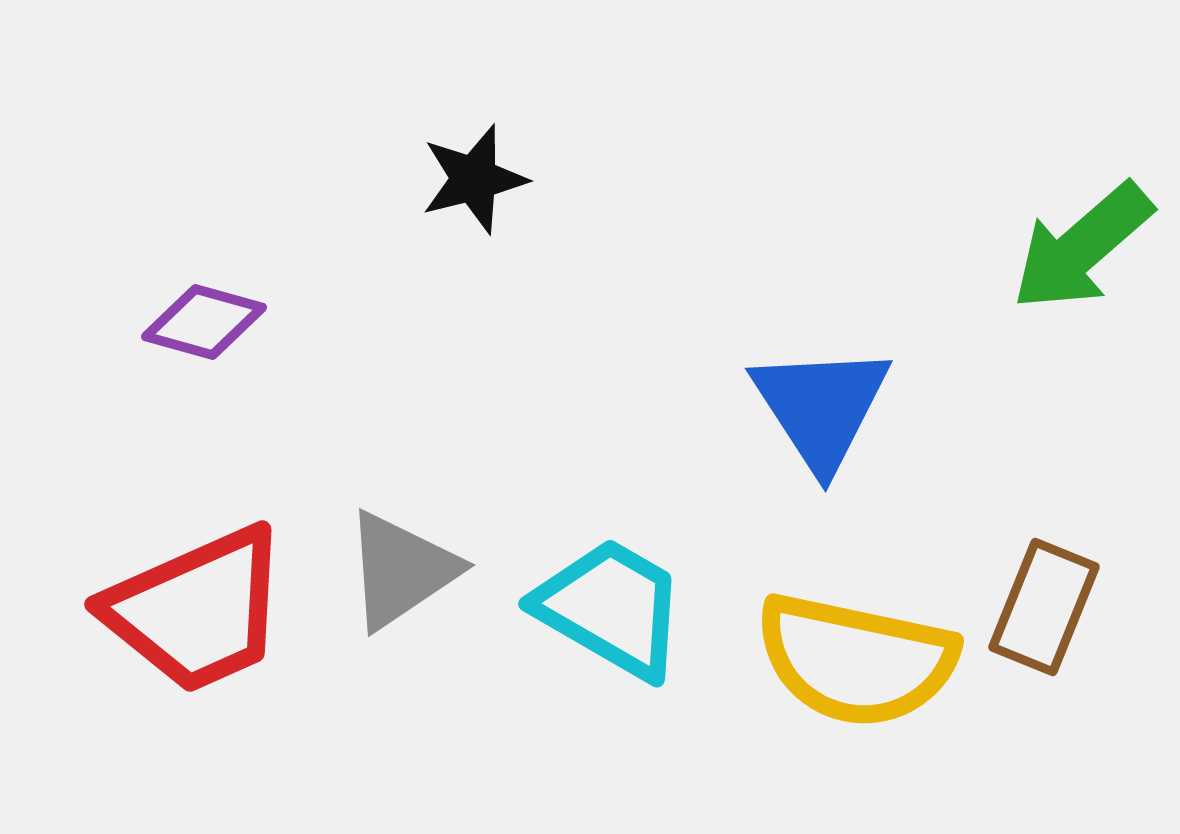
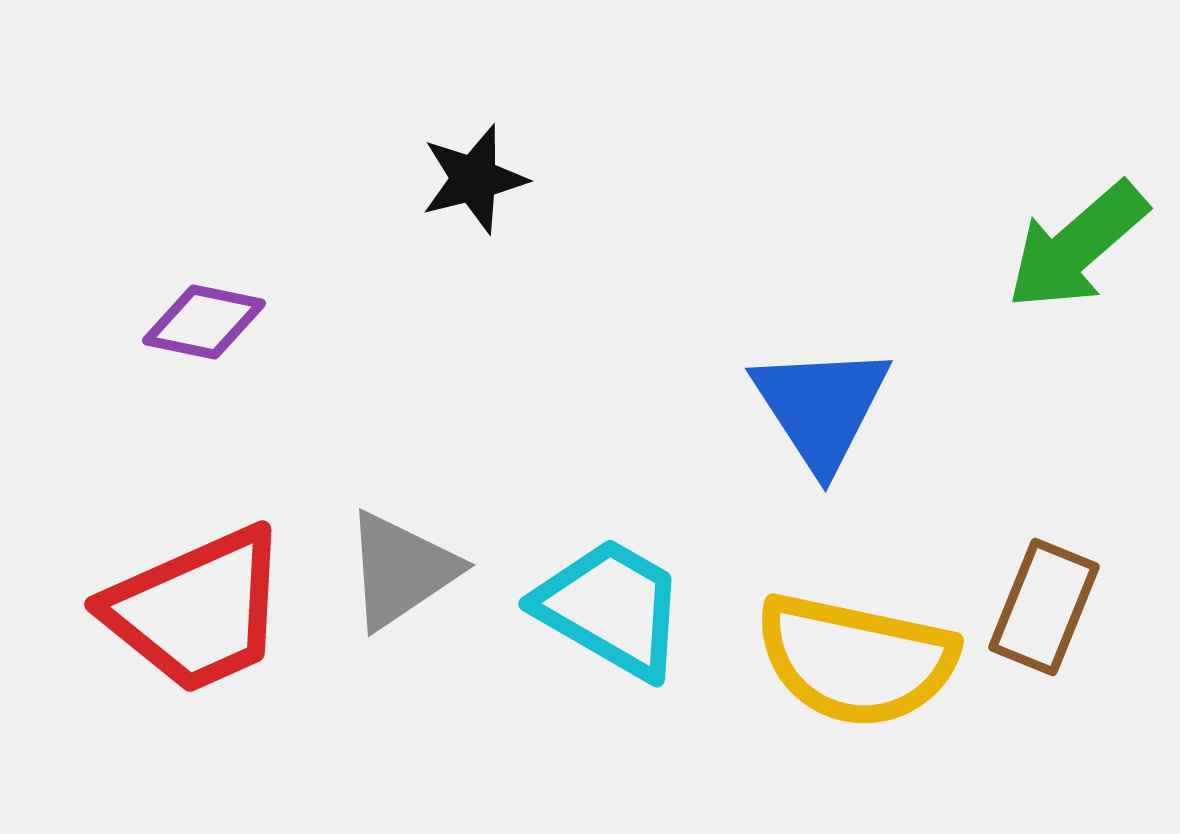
green arrow: moved 5 px left, 1 px up
purple diamond: rotated 4 degrees counterclockwise
